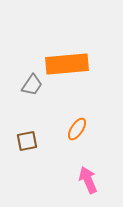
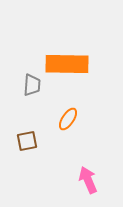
orange rectangle: rotated 6 degrees clockwise
gray trapezoid: rotated 30 degrees counterclockwise
orange ellipse: moved 9 px left, 10 px up
